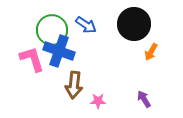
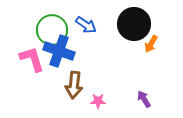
orange arrow: moved 8 px up
